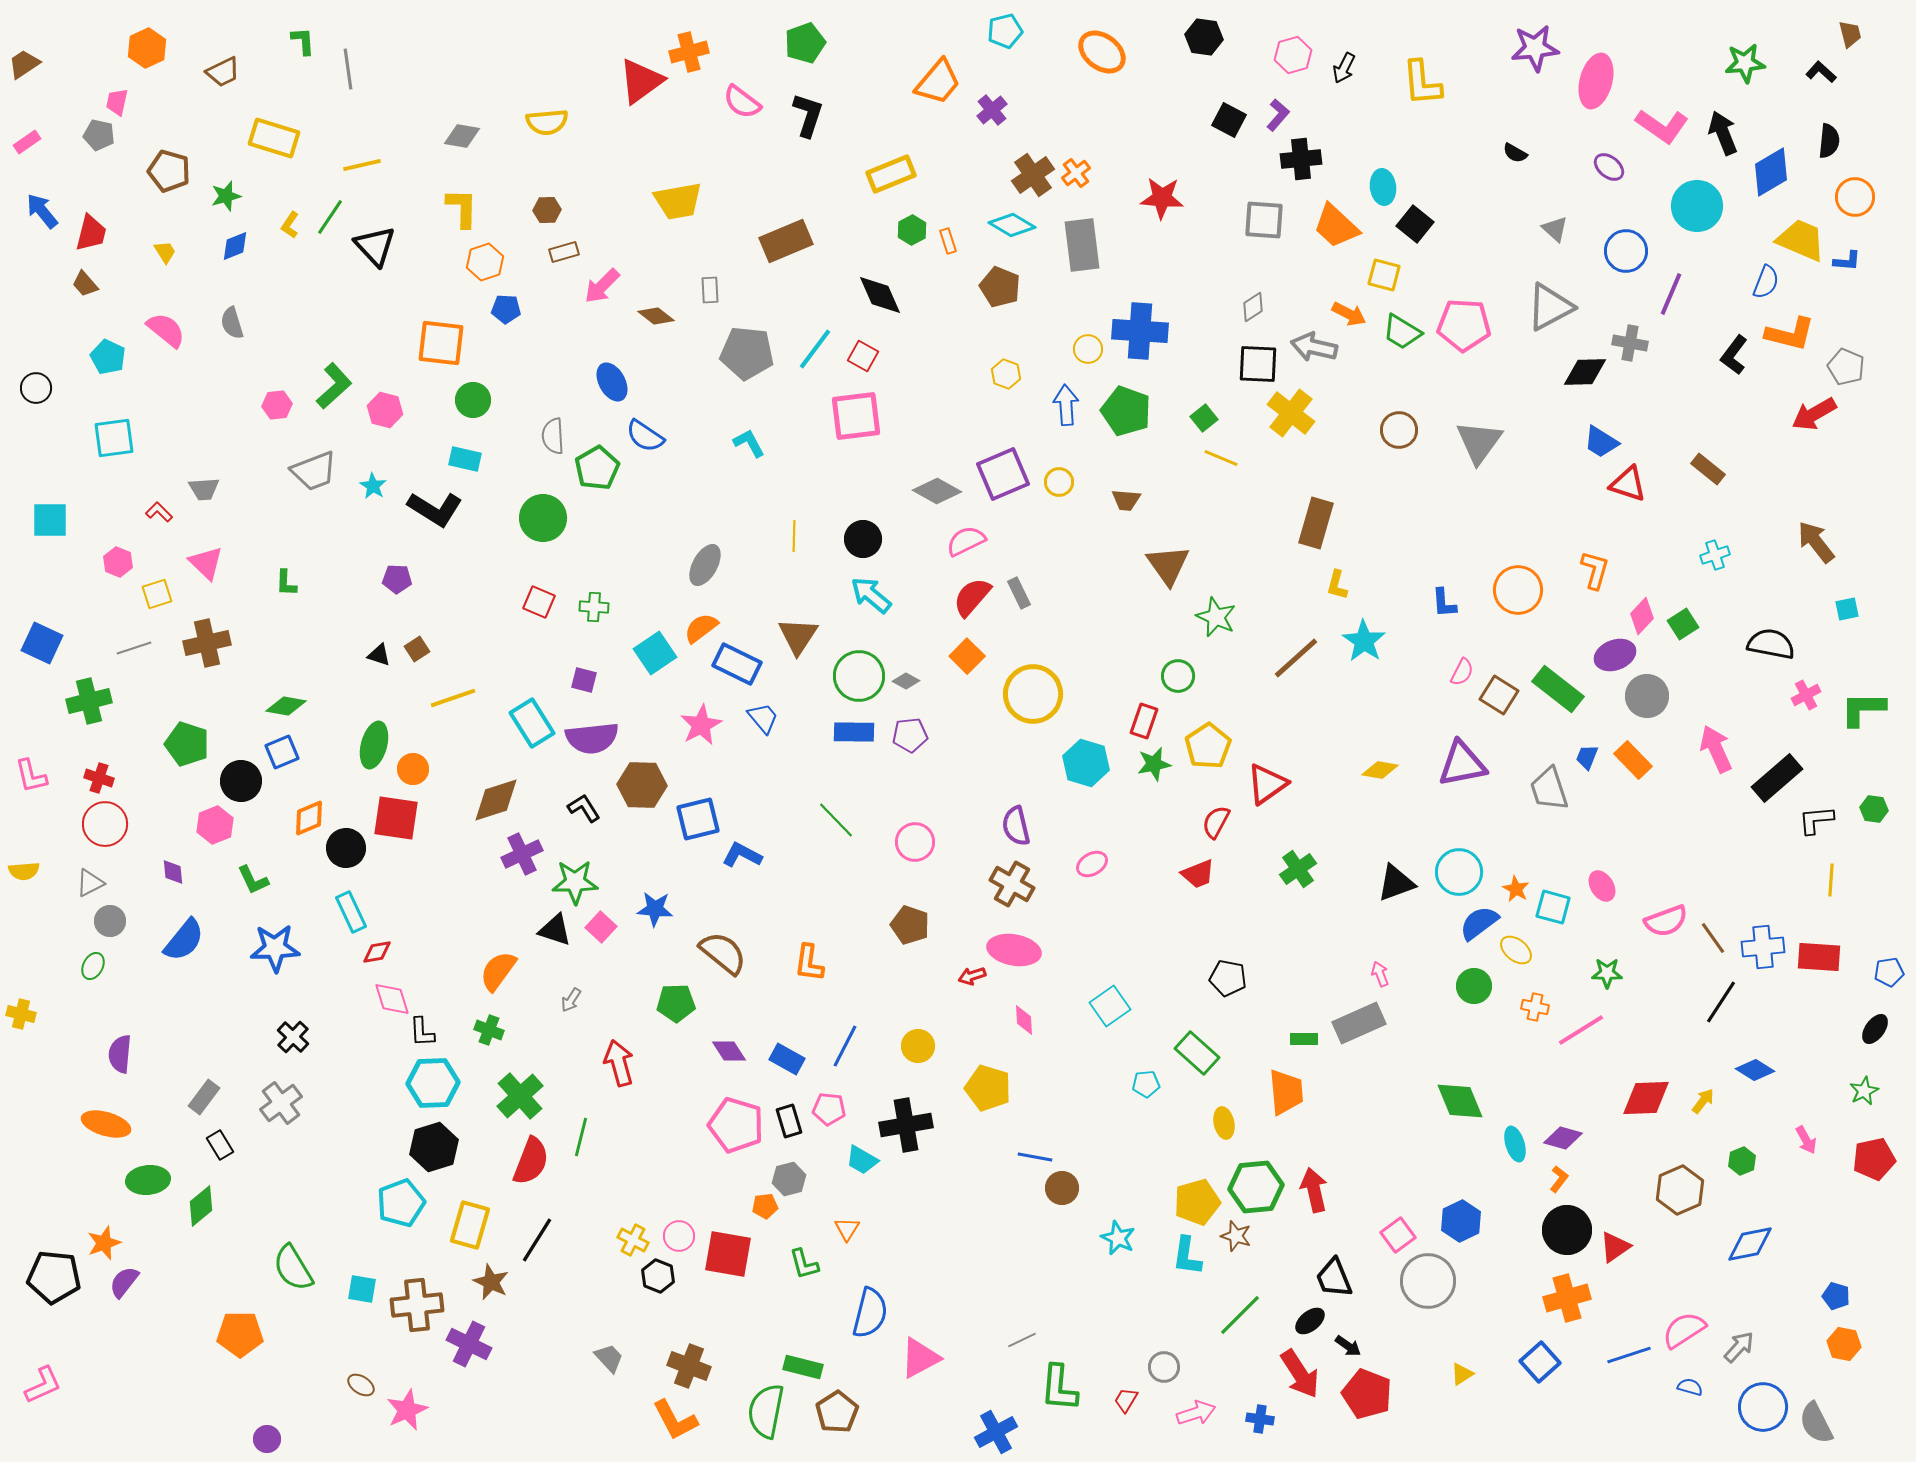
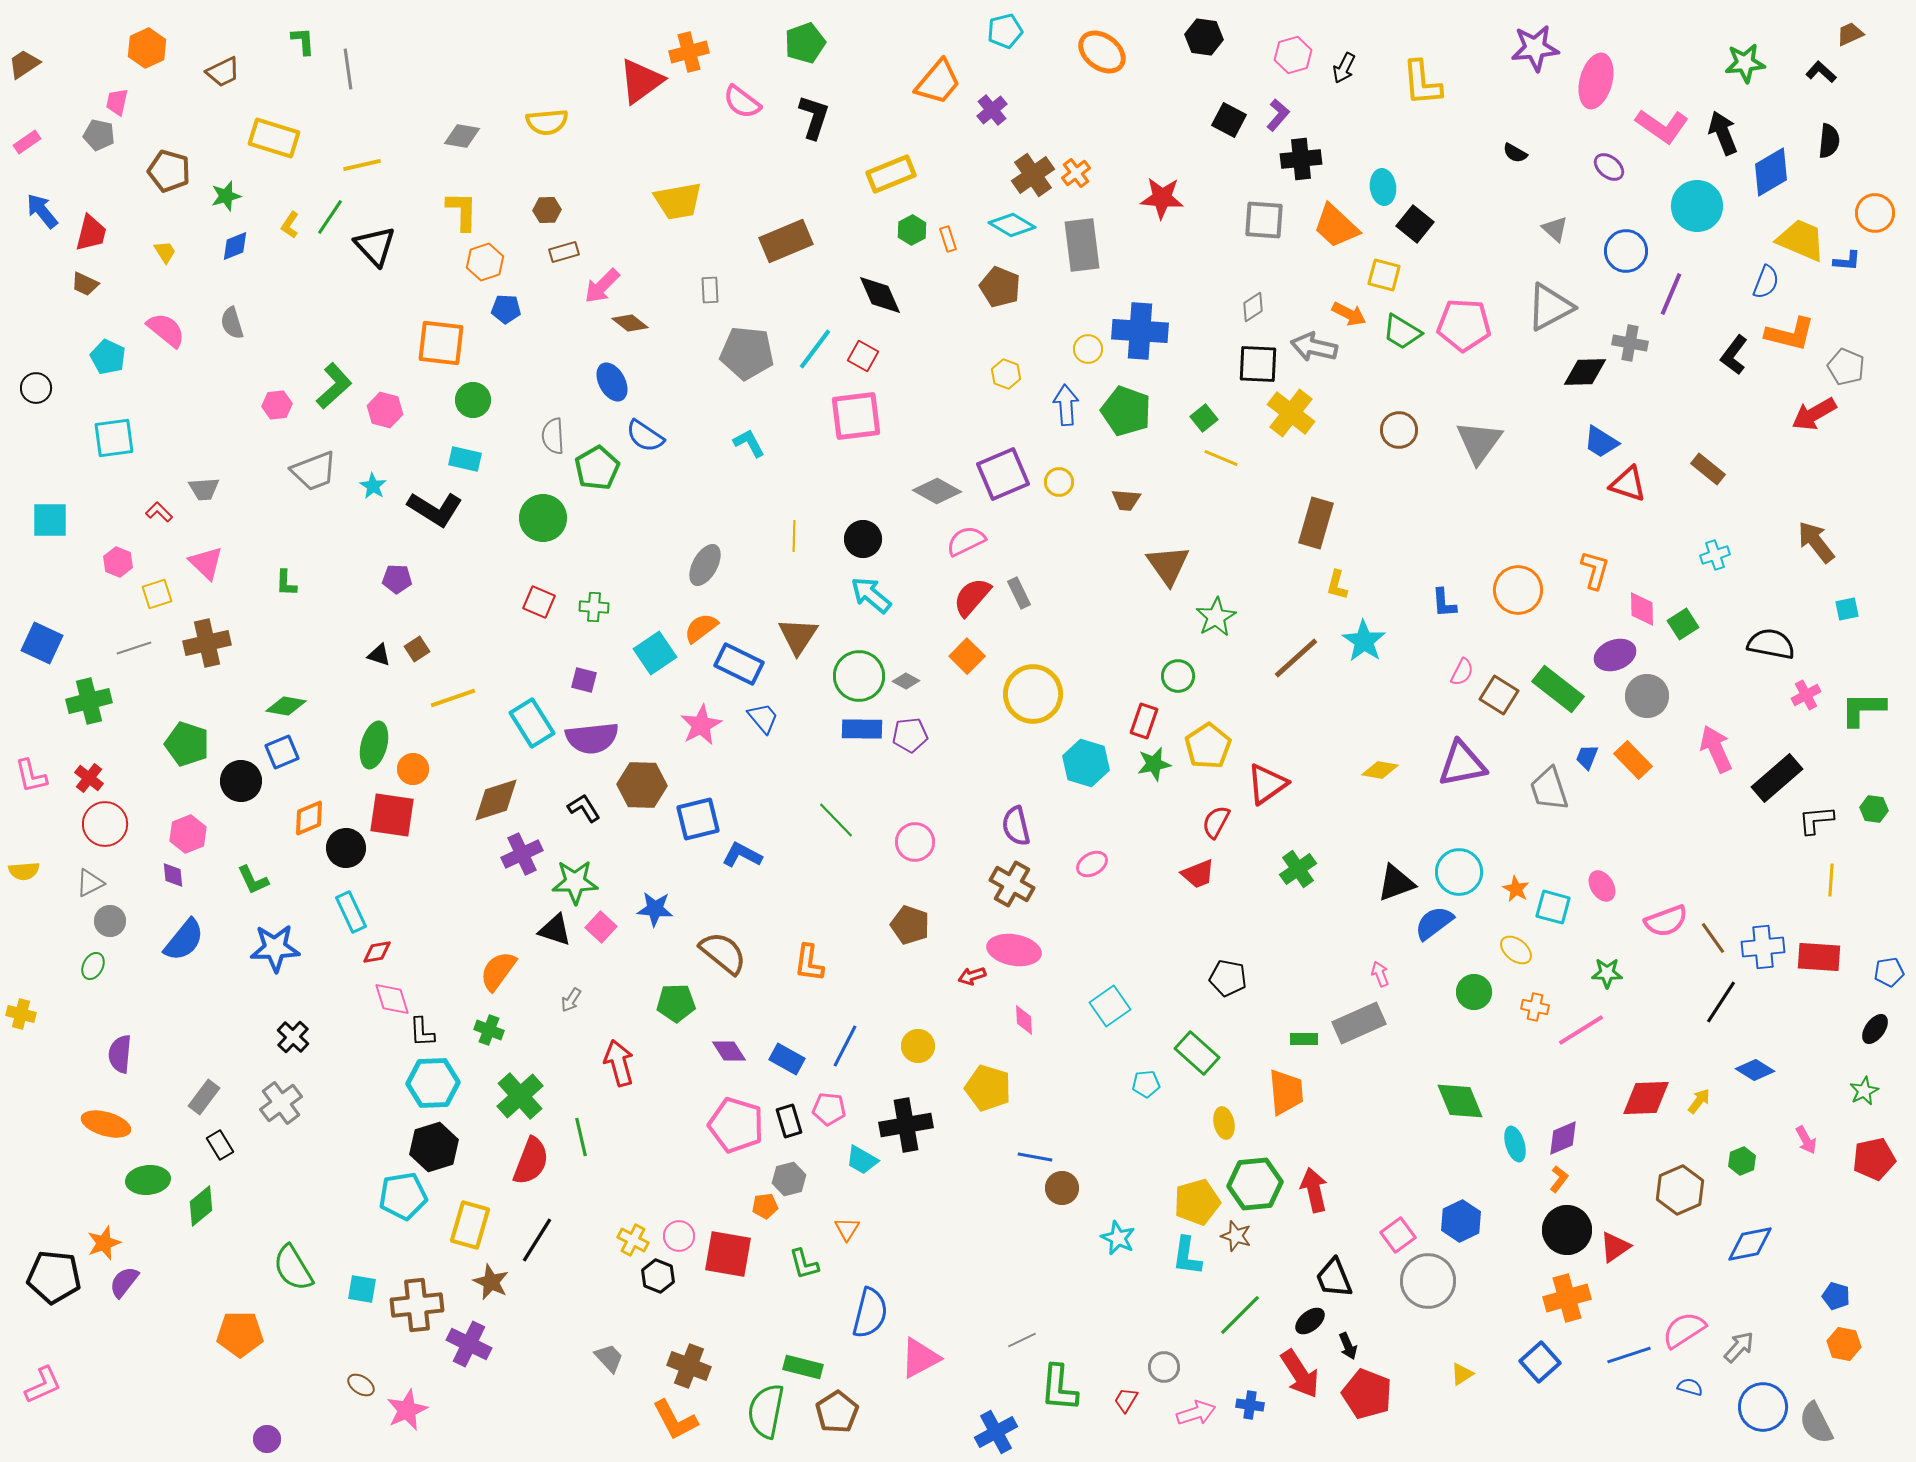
brown trapezoid at (1850, 34): rotated 100 degrees counterclockwise
black L-shape at (808, 115): moved 6 px right, 2 px down
orange circle at (1855, 197): moved 20 px right, 16 px down
yellow L-shape at (462, 208): moved 3 px down
orange rectangle at (948, 241): moved 2 px up
brown trapezoid at (85, 284): rotated 24 degrees counterclockwise
brown diamond at (656, 316): moved 26 px left, 7 px down
pink diamond at (1642, 616): moved 7 px up; rotated 45 degrees counterclockwise
green star at (1216, 617): rotated 18 degrees clockwise
blue rectangle at (737, 664): moved 2 px right
blue rectangle at (854, 732): moved 8 px right, 3 px up
red cross at (99, 778): moved 10 px left; rotated 20 degrees clockwise
red square at (396, 818): moved 4 px left, 3 px up
pink hexagon at (215, 825): moved 27 px left, 9 px down
purple diamond at (173, 872): moved 3 px down
blue semicircle at (1479, 923): moved 45 px left
green circle at (1474, 986): moved 6 px down
yellow arrow at (1703, 1101): moved 4 px left
green line at (581, 1137): rotated 27 degrees counterclockwise
purple diamond at (1563, 1138): rotated 39 degrees counterclockwise
green hexagon at (1256, 1187): moved 1 px left, 3 px up
cyan pentagon at (401, 1203): moved 2 px right, 7 px up; rotated 12 degrees clockwise
black arrow at (1348, 1346): rotated 32 degrees clockwise
blue cross at (1260, 1419): moved 10 px left, 14 px up
